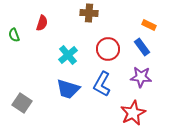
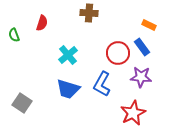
red circle: moved 10 px right, 4 px down
